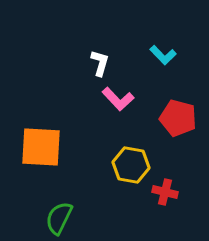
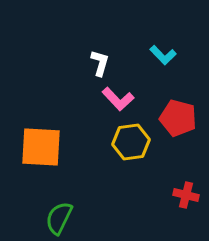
yellow hexagon: moved 23 px up; rotated 18 degrees counterclockwise
red cross: moved 21 px right, 3 px down
